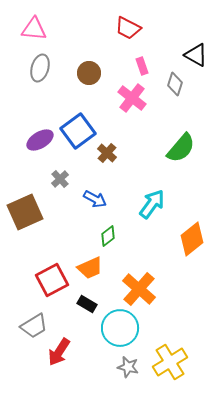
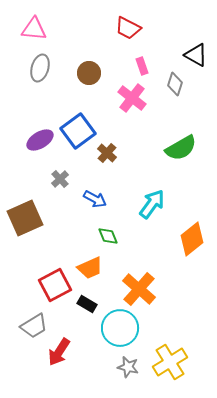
green semicircle: rotated 20 degrees clockwise
brown square: moved 6 px down
green diamond: rotated 75 degrees counterclockwise
red square: moved 3 px right, 5 px down
